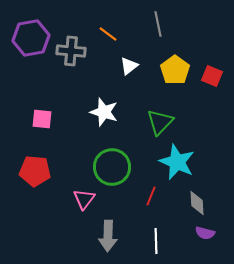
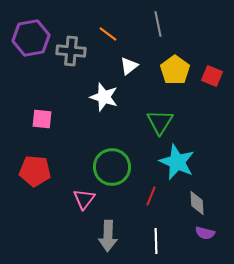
white star: moved 15 px up
green triangle: rotated 12 degrees counterclockwise
